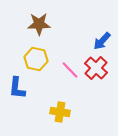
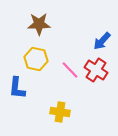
red cross: moved 2 px down; rotated 10 degrees counterclockwise
